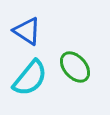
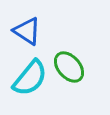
green ellipse: moved 6 px left
